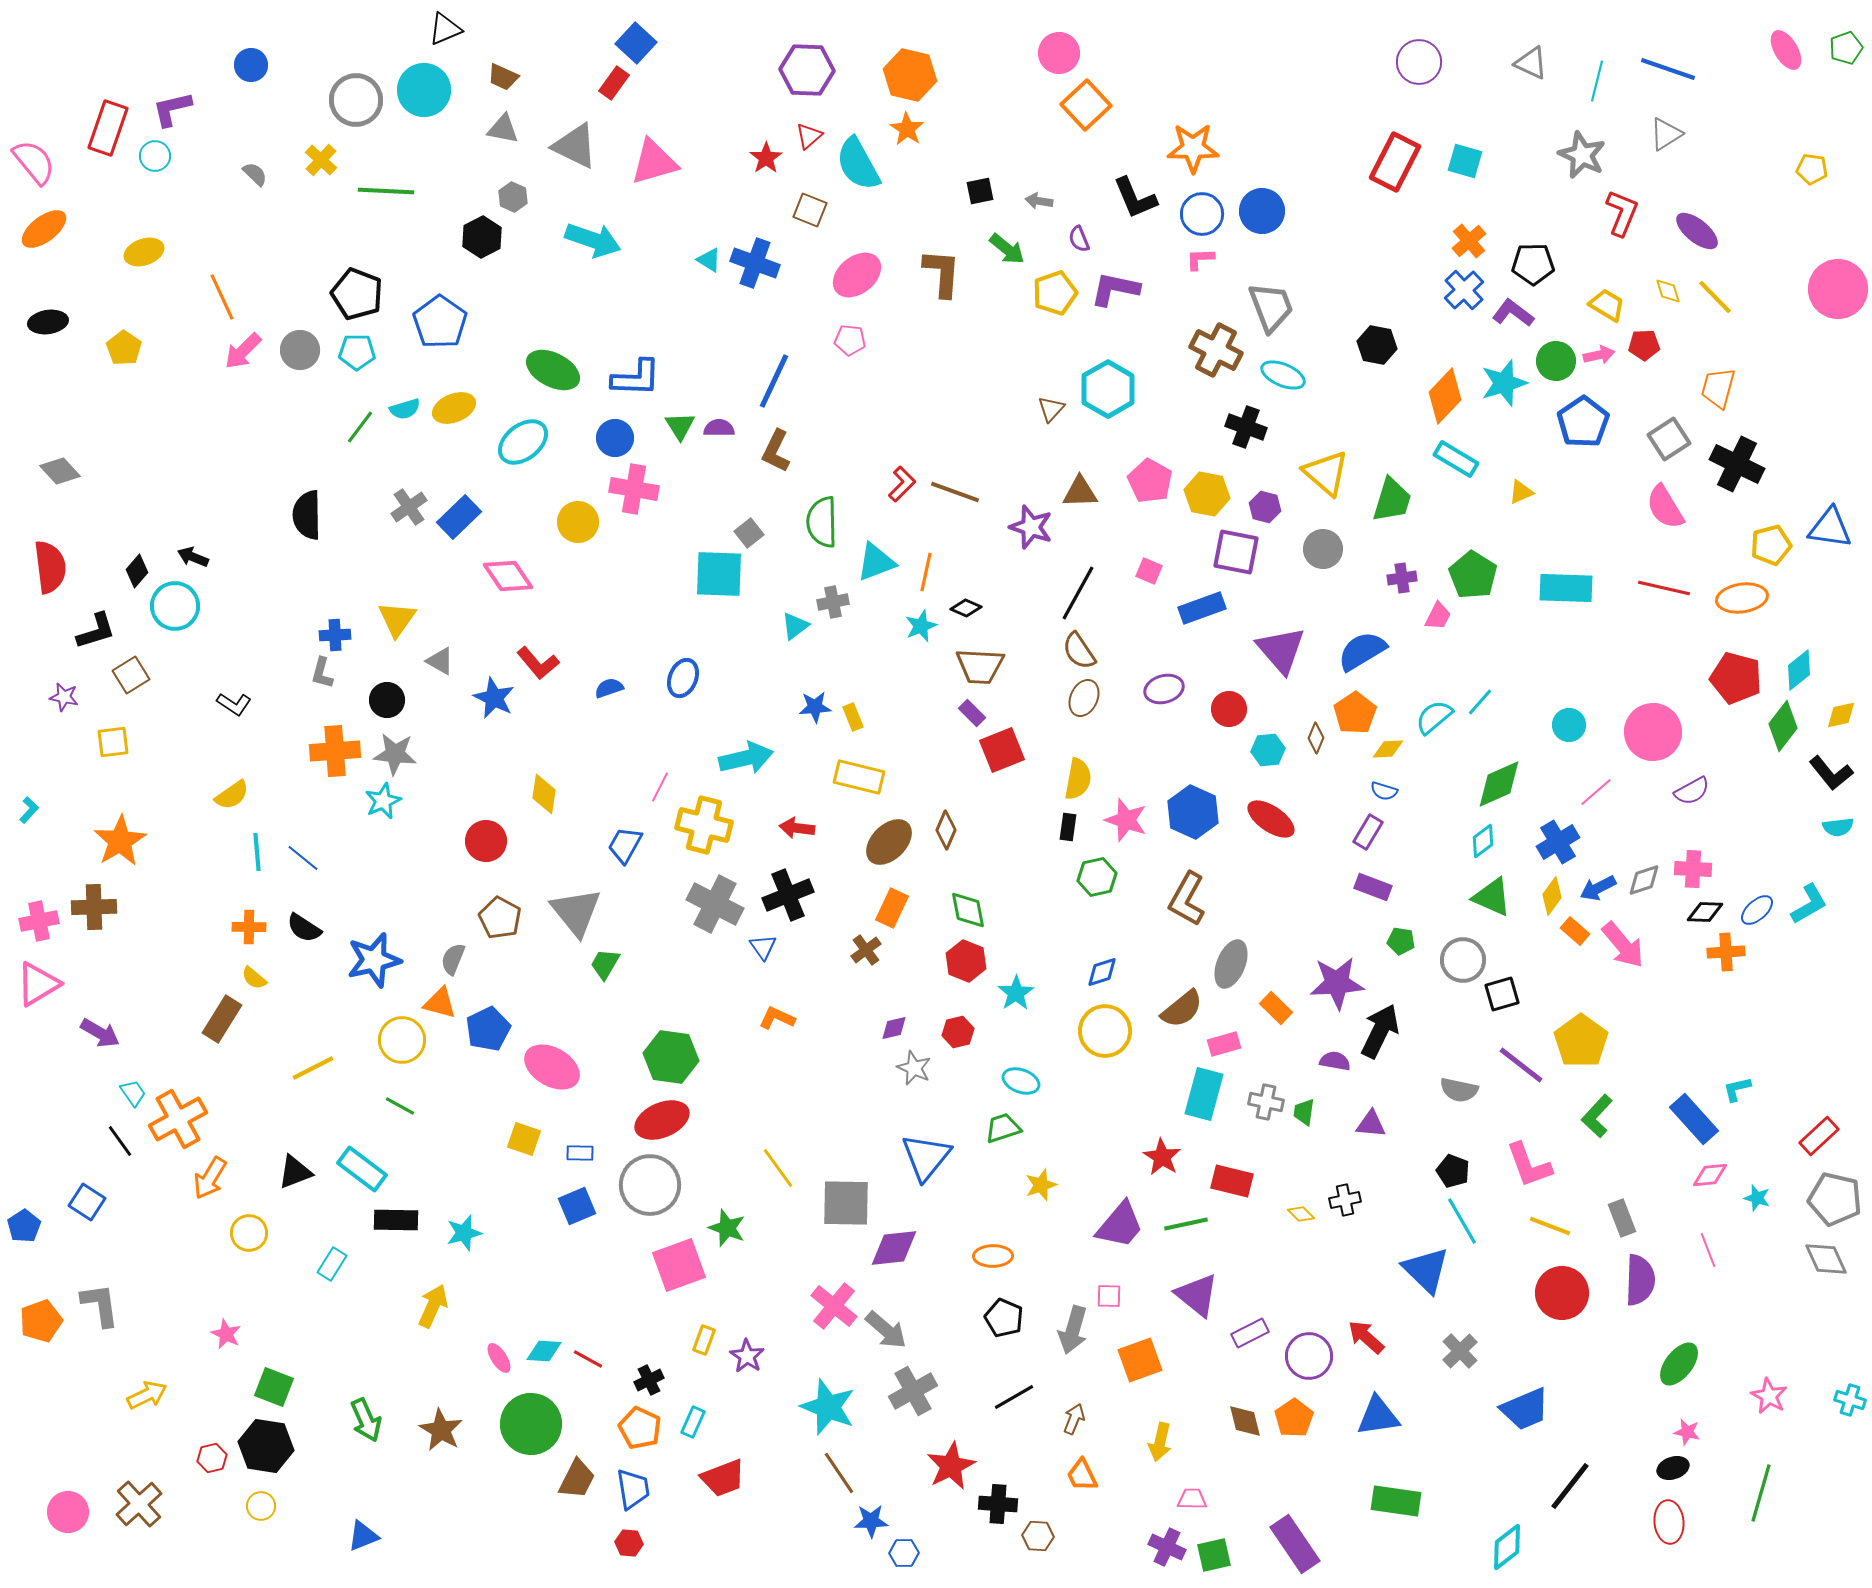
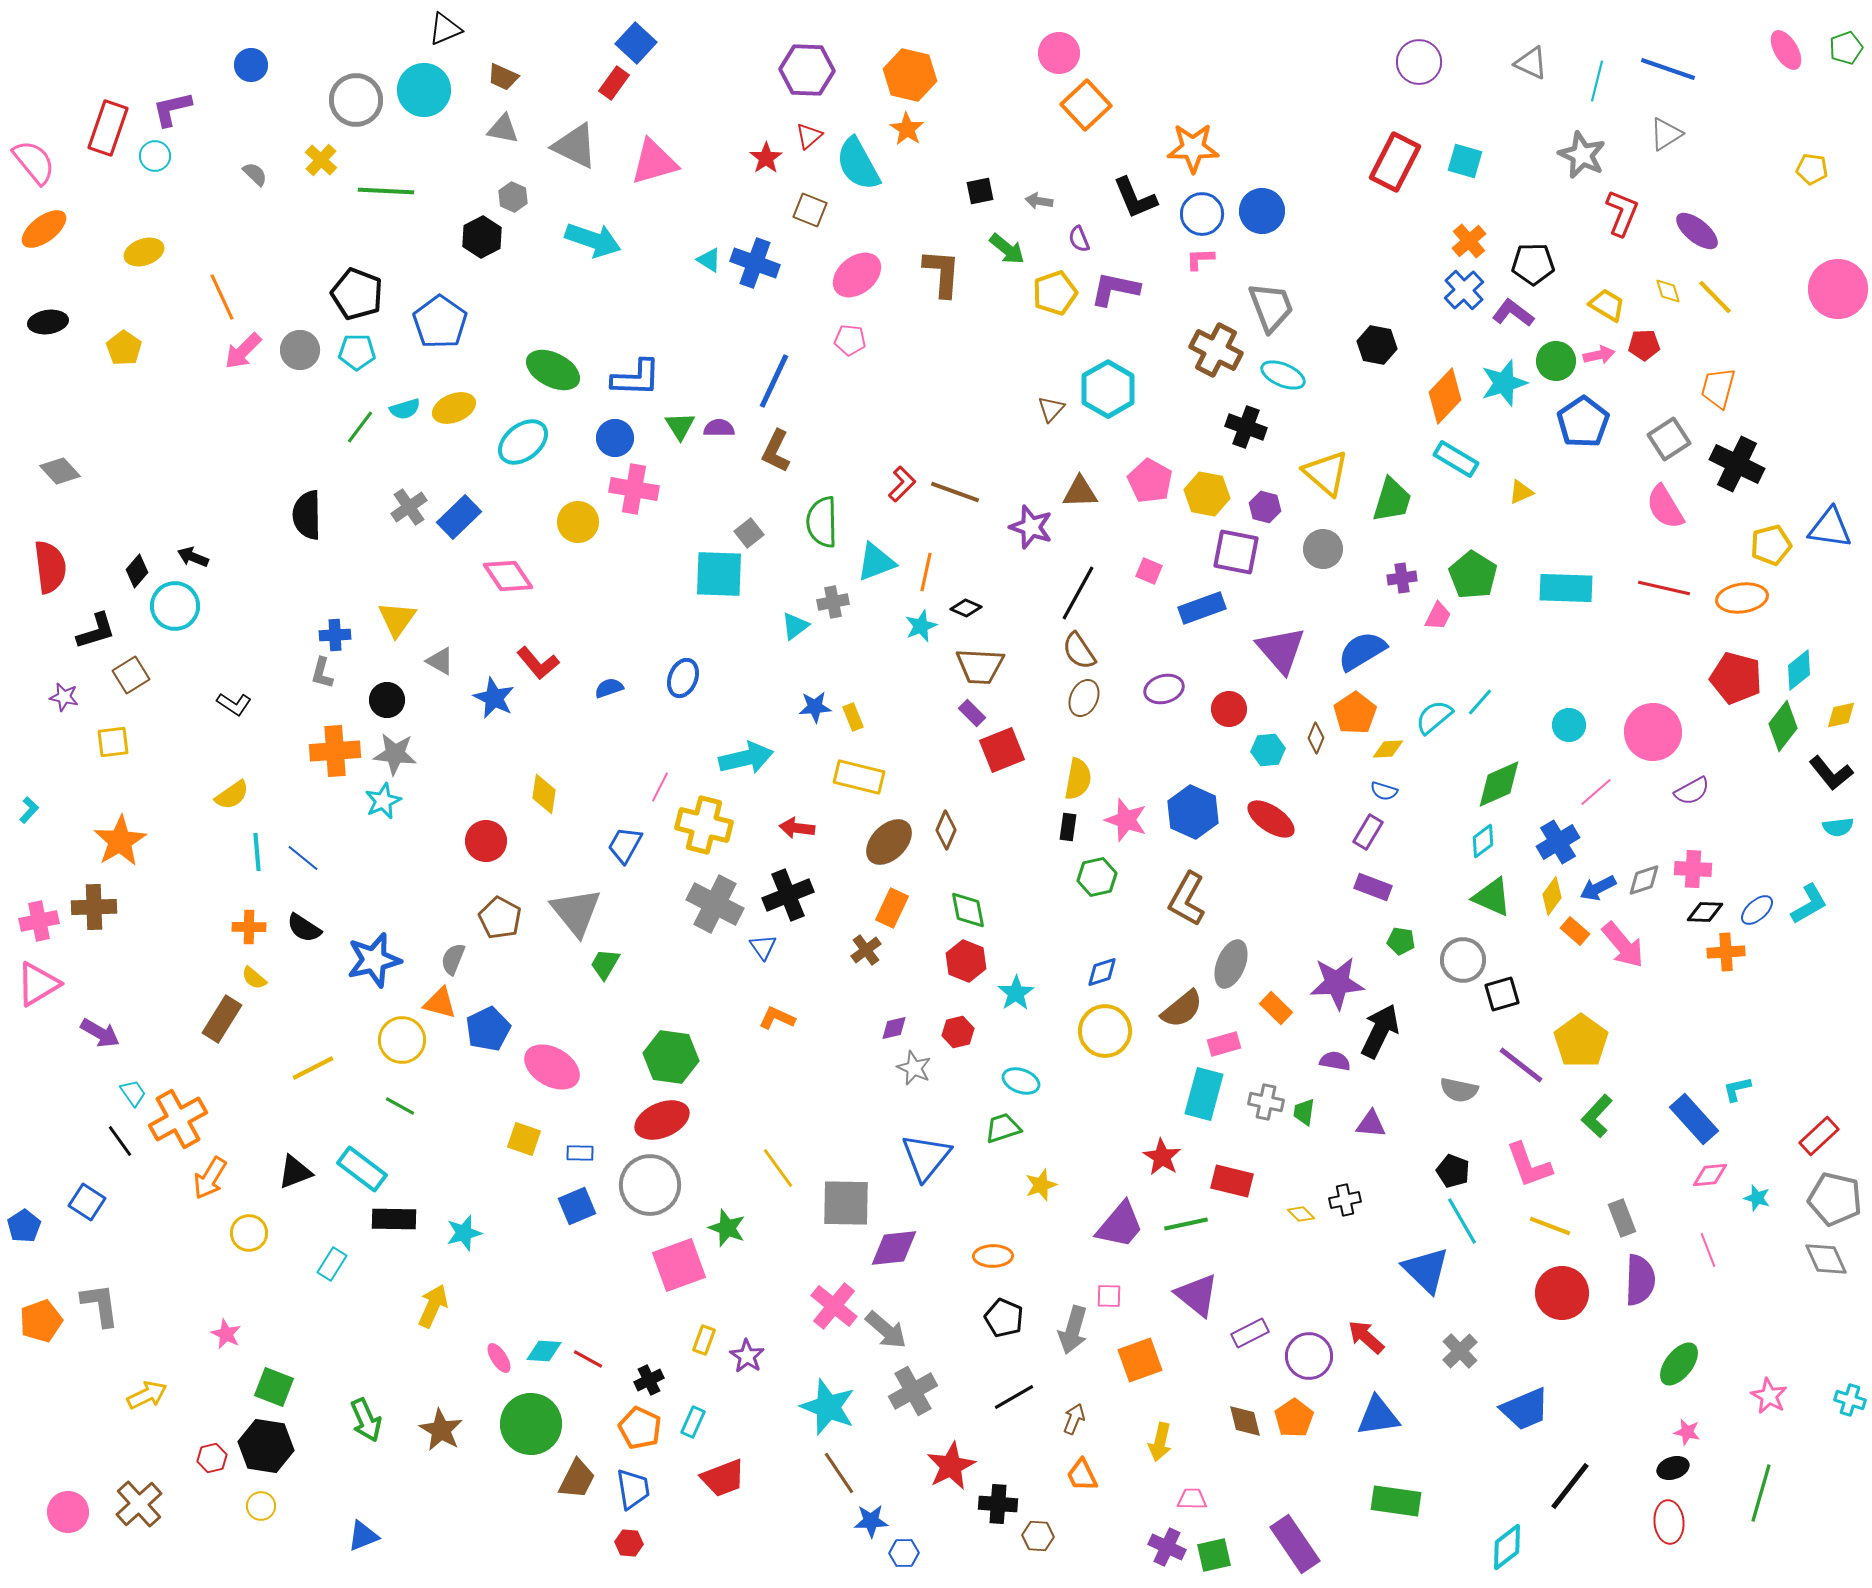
black rectangle at (396, 1220): moved 2 px left, 1 px up
